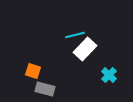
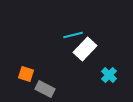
cyan line: moved 2 px left
orange square: moved 7 px left, 3 px down
gray rectangle: rotated 12 degrees clockwise
